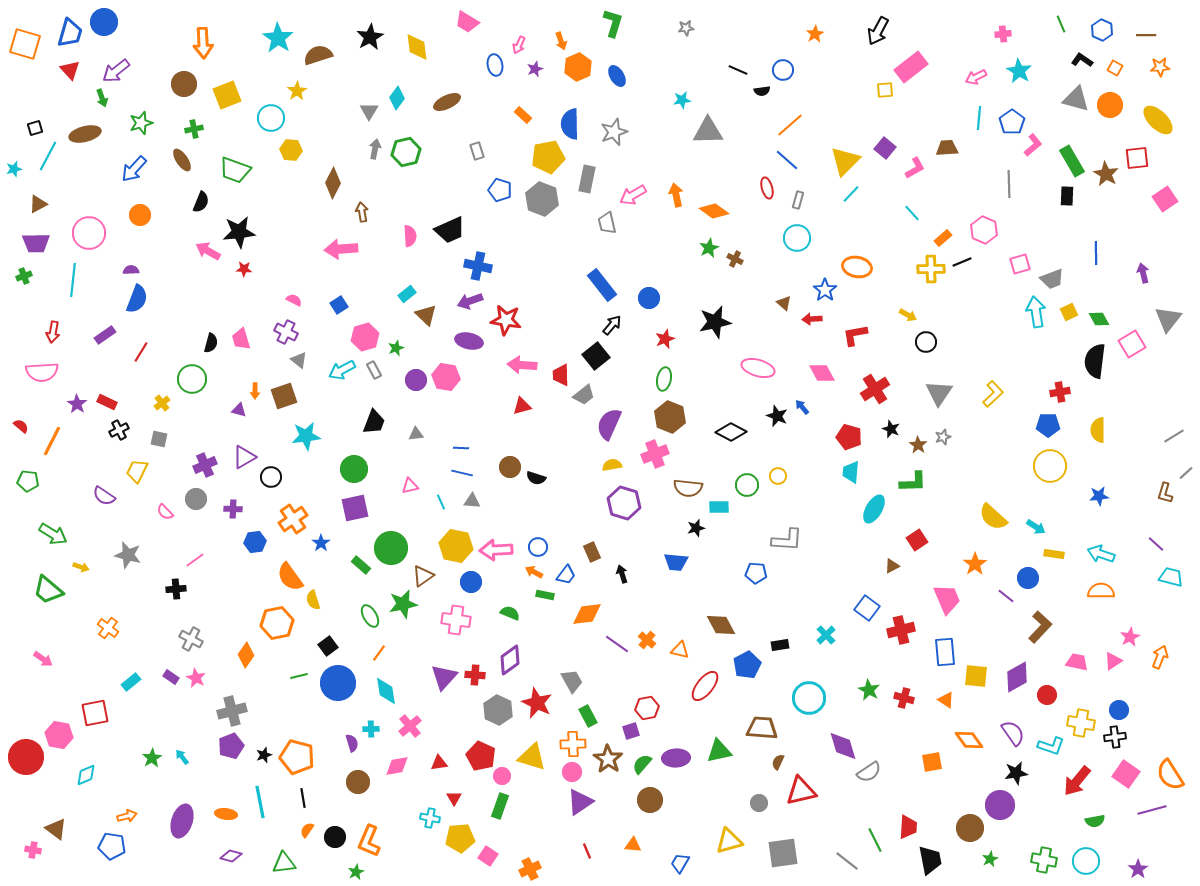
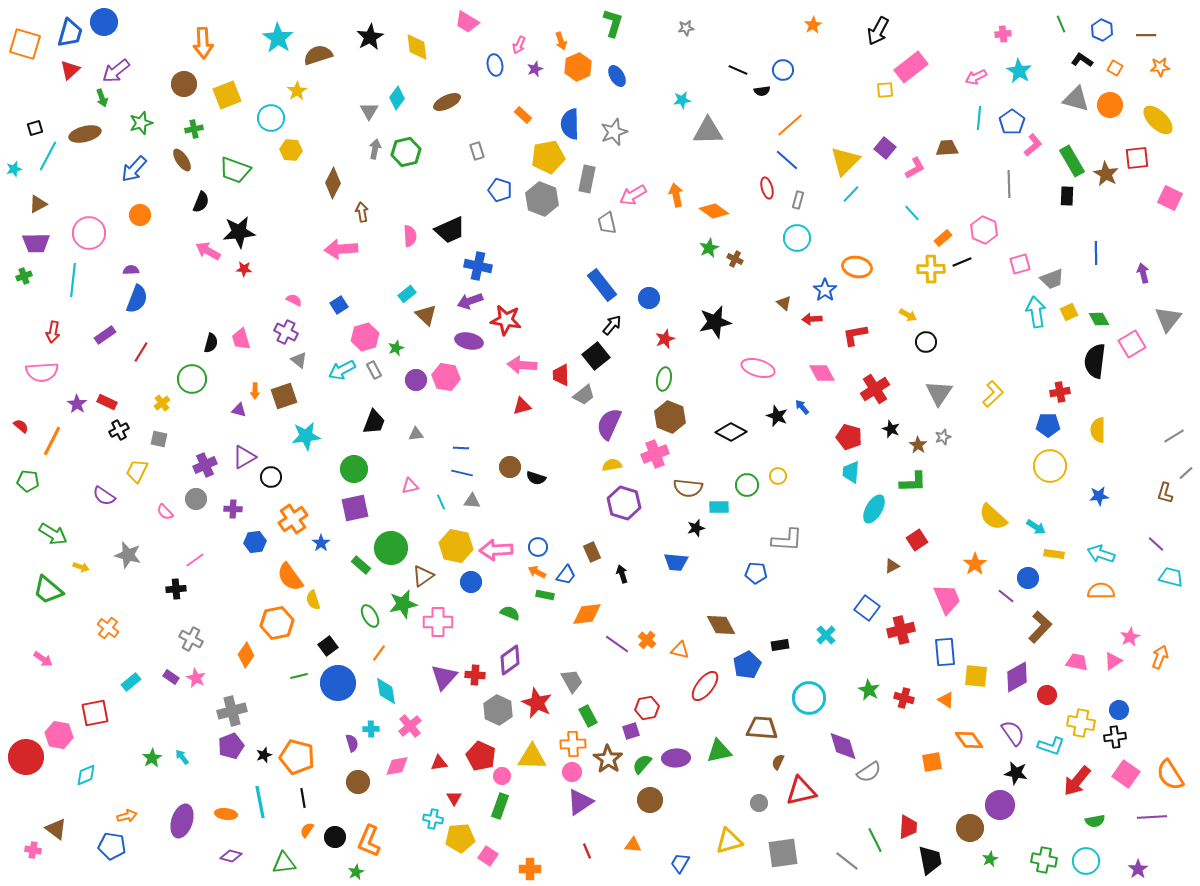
orange star at (815, 34): moved 2 px left, 9 px up
red triangle at (70, 70): rotated 30 degrees clockwise
pink square at (1165, 199): moved 5 px right, 1 px up; rotated 30 degrees counterclockwise
orange arrow at (534, 572): moved 3 px right
pink cross at (456, 620): moved 18 px left, 2 px down; rotated 8 degrees counterclockwise
yellow triangle at (532, 757): rotated 16 degrees counterclockwise
black star at (1016, 773): rotated 20 degrees clockwise
purple line at (1152, 810): moved 7 px down; rotated 12 degrees clockwise
cyan cross at (430, 818): moved 3 px right, 1 px down
orange cross at (530, 869): rotated 25 degrees clockwise
